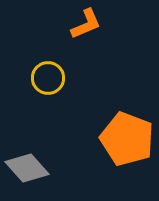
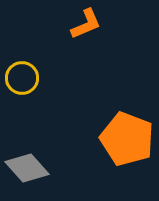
yellow circle: moved 26 px left
